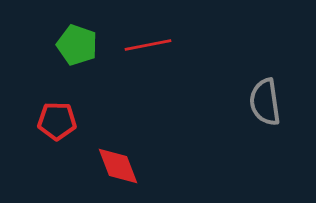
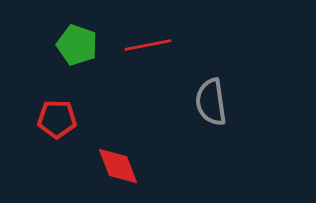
gray semicircle: moved 54 px left
red pentagon: moved 2 px up
